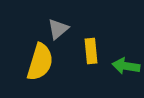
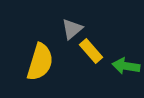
gray triangle: moved 14 px right
yellow rectangle: rotated 35 degrees counterclockwise
